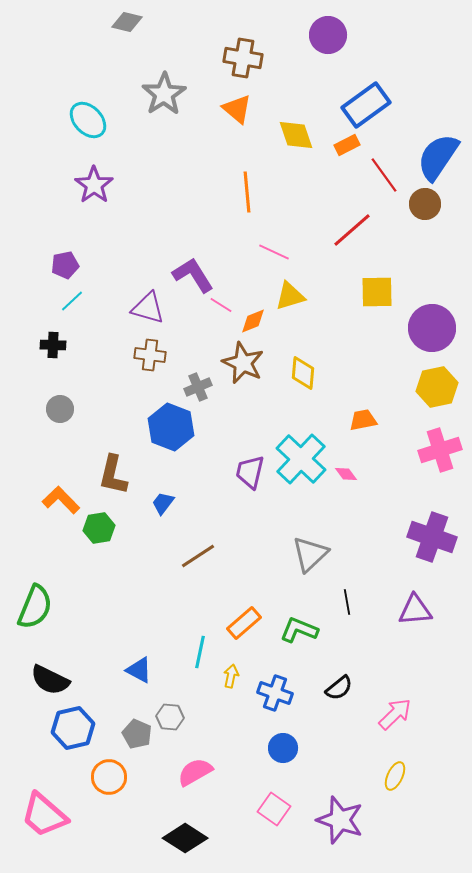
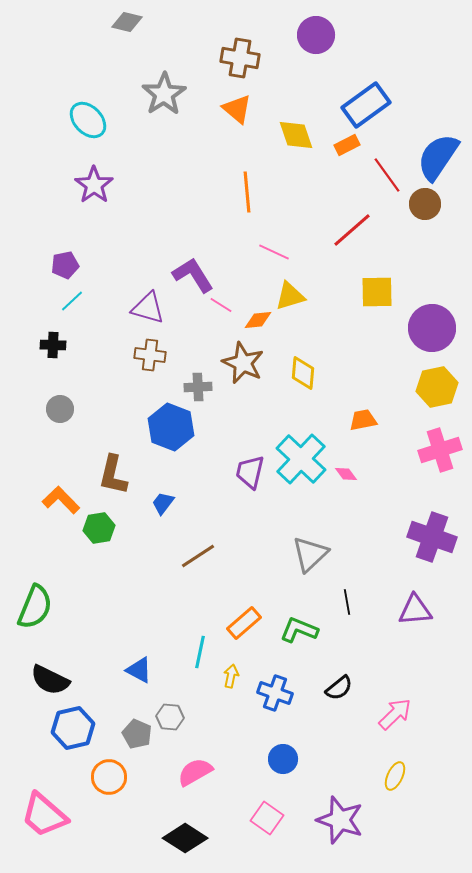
purple circle at (328, 35): moved 12 px left
brown cross at (243, 58): moved 3 px left
red line at (384, 175): moved 3 px right
orange diamond at (253, 321): moved 5 px right, 1 px up; rotated 16 degrees clockwise
gray cross at (198, 387): rotated 20 degrees clockwise
blue circle at (283, 748): moved 11 px down
pink square at (274, 809): moved 7 px left, 9 px down
